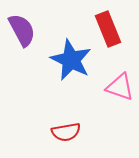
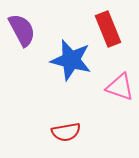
blue star: rotated 12 degrees counterclockwise
